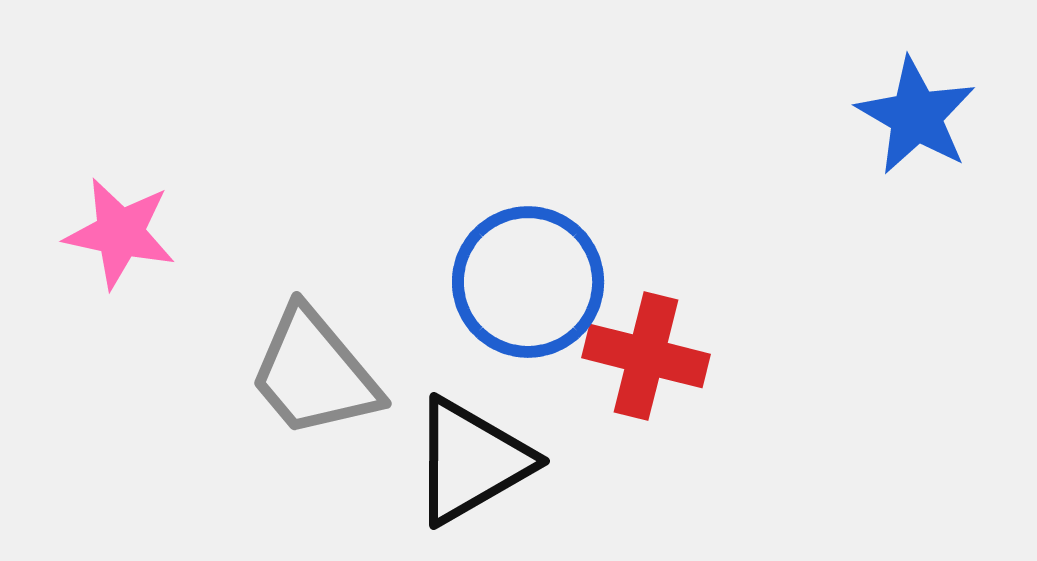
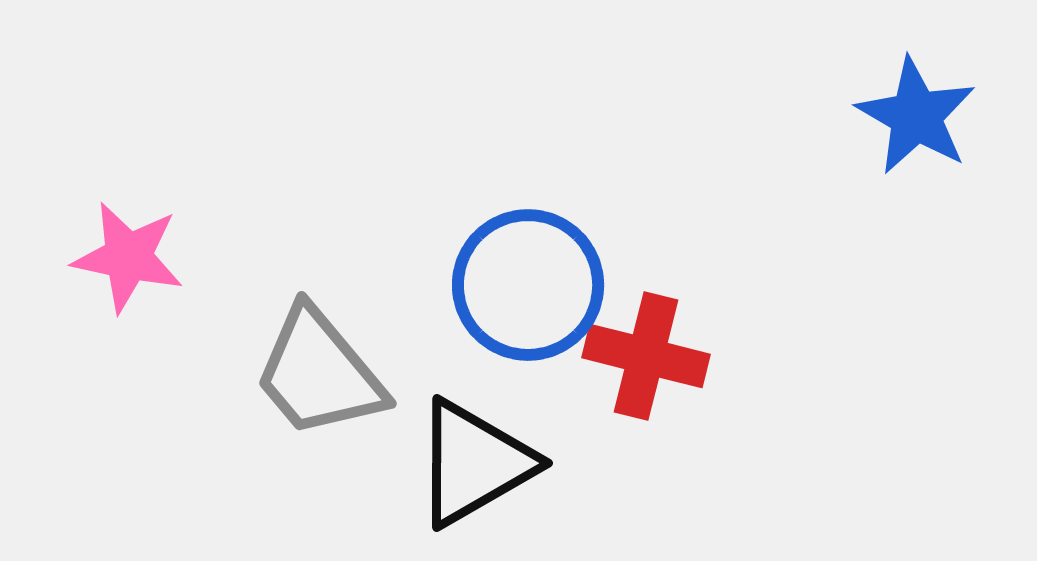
pink star: moved 8 px right, 24 px down
blue circle: moved 3 px down
gray trapezoid: moved 5 px right
black triangle: moved 3 px right, 2 px down
